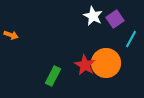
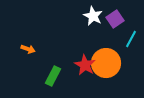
orange arrow: moved 17 px right, 14 px down
